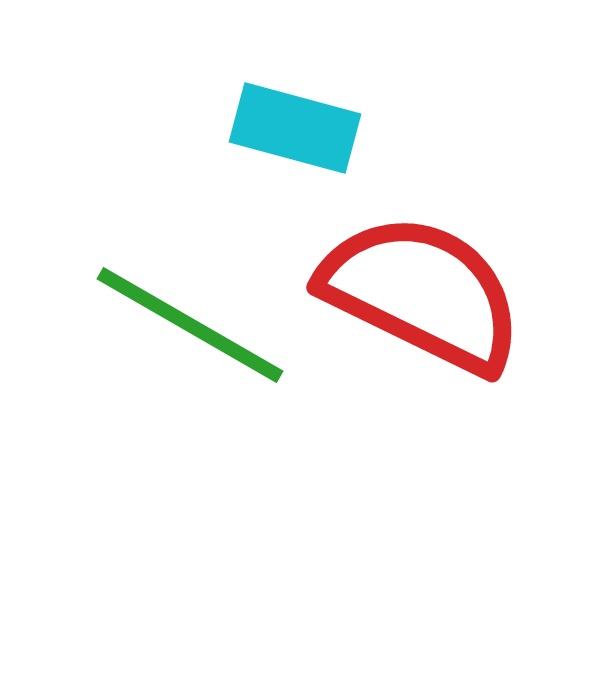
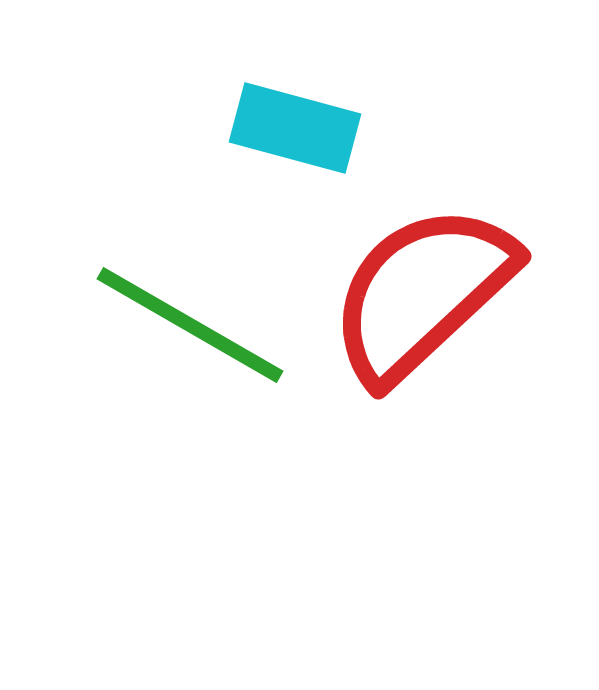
red semicircle: rotated 69 degrees counterclockwise
